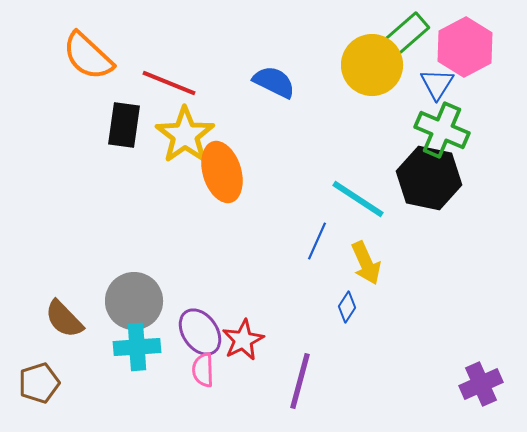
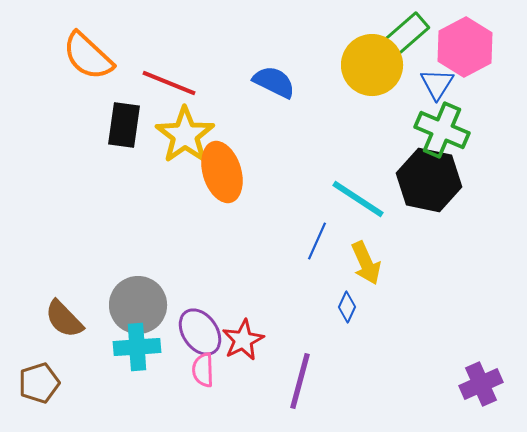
black hexagon: moved 2 px down
gray circle: moved 4 px right, 4 px down
blue diamond: rotated 8 degrees counterclockwise
